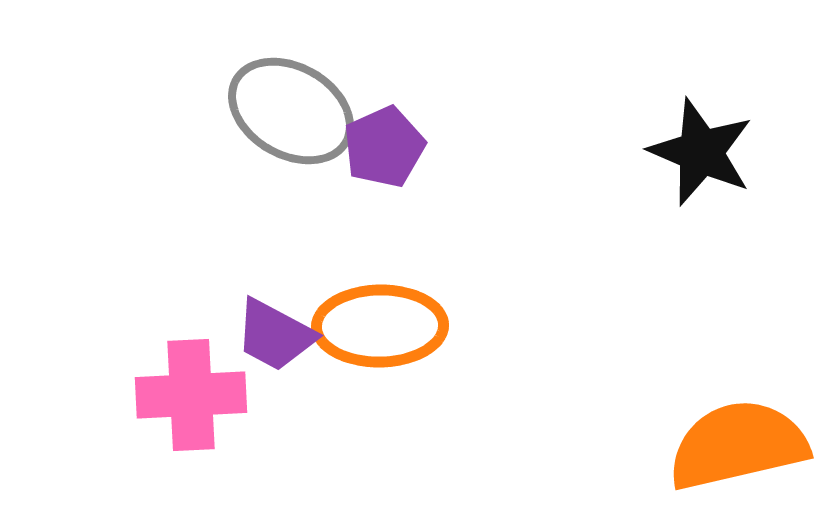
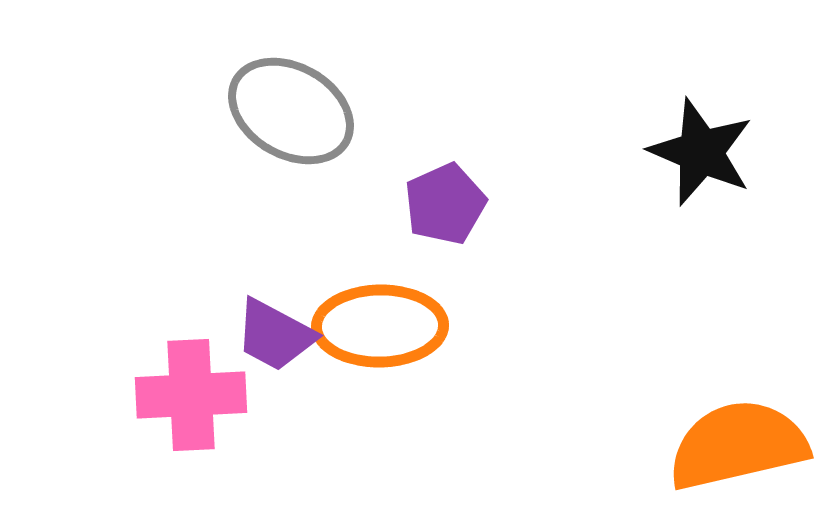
purple pentagon: moved 61 px right, 57 px down
